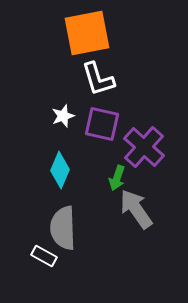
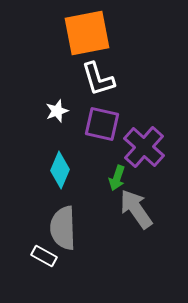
white star: moved 6 px left, 5 px up
